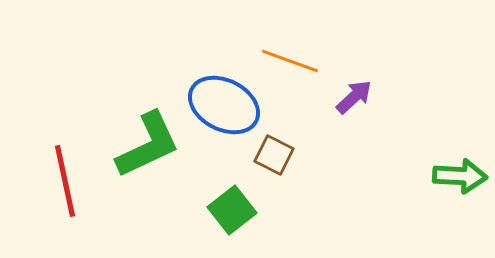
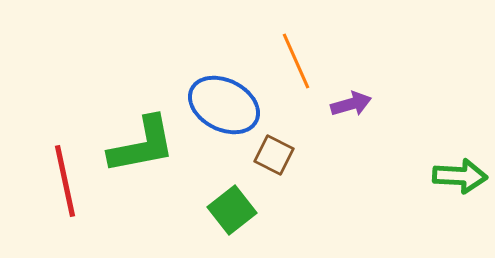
orange line: moved 6 px right; rotated 46 degrees clockwise
purple arrow: moved 3 px left, 7 px down; rotated 27 degrees clockwise
green L-shape: moved 6 px left; rotated 14 degrees clockwise
